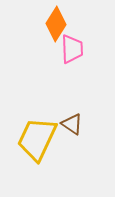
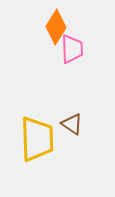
orange diamond: moved 3 px down
yellow trapezoid: rotated 153 degrees clockwise
